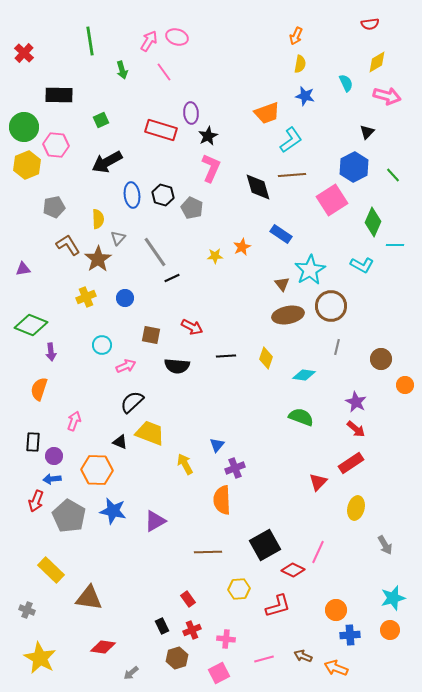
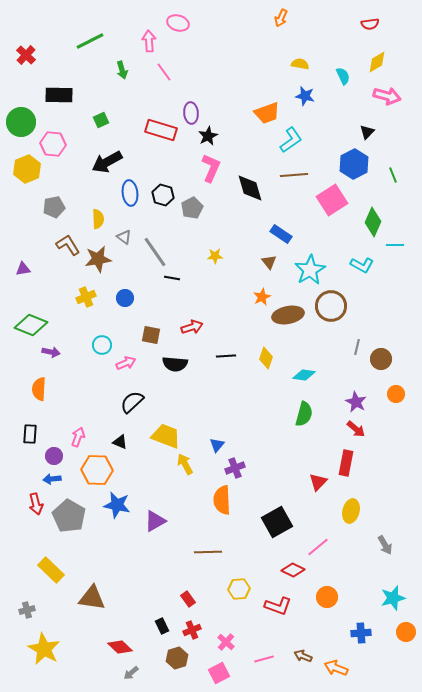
orange arrow at (296, 36): moved 15 px left, 18 px up
pink ellipse at (177, 37): moved 1 px right, 14 px up
green line at (90, 41): rotated 72 degrees clockwise
pink arrow at (149, 41): rotated 35 degrees counterclockwise
red cross at (24, 53): moved 2 px right, 2 px down
yellow semicircle at (300, 64): rotated 90 degrees counterclockwise
cyan semicircle at (346, 83): moved 3 px left, 7 px up
green circle at (24, 127): moved 3 px left, 5 px up
pink hexagon at (56, 145): moved 3 px left, 1 px up
yellow hexagon at (27, 165): moved 4 px down
blue hexagon at (354, 167): moved 3 px up
brown line at (292, 175): moved 2 px right
green line at (393, 175): rotated 21 degrees clockwise
black diamond at (258, 187): moved 8 px left, 1 px down
blue ellipse at (132, 195): moved 2 px left, 2 px up
gray pentagon at (192, 208): rotated 20 degrees clockwise
gray triangle at (118, 238): moved 6 px right, 1 px up; rotated 35 degrees counterclockwise
orange star at (242, 247): moved 20 px right, 50 px down
brown star at (98, 259): rotated 24 degrees clockwise
black line at (172, 278): rotated 35 degrees clockwise
brown triangle at (282, 284): moved 13 px left, 22 px up
red arrow at (192, 327): rotated 45 degrees counterclockwise
gray line at (337, 347): moved 20 px right
purple arrow at (51, 352): rotated 72 degrees counterclockwise
pink arrow at (126, 366): moved 3 px up
black semicircle at (177, 366): moved 2 px left, 2 px up
orange circle at (405, 385): moved 9 px left, 9 px down
orange semicircle at (39, 389): rotated 15 degrees counterclockwise
green semicircle at (301, 417): moved 3 px right, 3 px up; rotated 85 degrees clockwise
pink arrow at (74, 421): moved 4 px right, 16 px down
yellow trapezoid at (150, 433): moved 16 px right, 3 px down
black rectangle at (33, 442): moved 3 px left, 8 px up
red rectangle at (351, 463): moved 5 px left; rotated 45 degrees counterclockwise
red arrow at (36, 501): moved 3 px down; rotated 35 degrees counterclockwise
yellow ellipse at (356, 508): moved 5 px left, 3 px down
blue star at (113, 511): moved 4 px right, 6 px up
black square at (265, 545): moved 12 px right, 23 px up
pink line at (318, 552): moved 5 px up; rotated 25 degrees clockwise
brown triangle at (89, 598): moved 3 px right
red L-shape at (278, 606): rotated 36 degrees clockwise
gray cross at (27, 610): rotated 35 degrees counterclockwise
orange circle at (336, 610): moved 9 px left, 13 px up
orange circle at (390, 630): moved 16 px right, 2 px down
blue cross at (350, 635): moved 11 px right, 2 px up
pink cross at (226, 639): moved 3 px down; rotated 36 degrees clockwise
red diamond at (103, 647): moved 17 px right; rotated 35 degrees clockwise
yellow star at (40, 658): moved 4 px right, 9 px up
